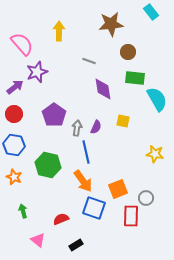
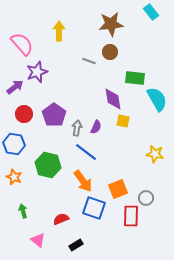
brown circle: moved 18 px left
purple diamond: moved 10 px right, 10 px down
red circle: moved 10 px right
blue hexagon: moved 1 px up
blue line: rotated 40 degrees counterclockwise
